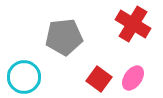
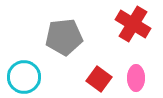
pink ellipse: moved 3 px right; rotated 35 degrees counterclockwise
